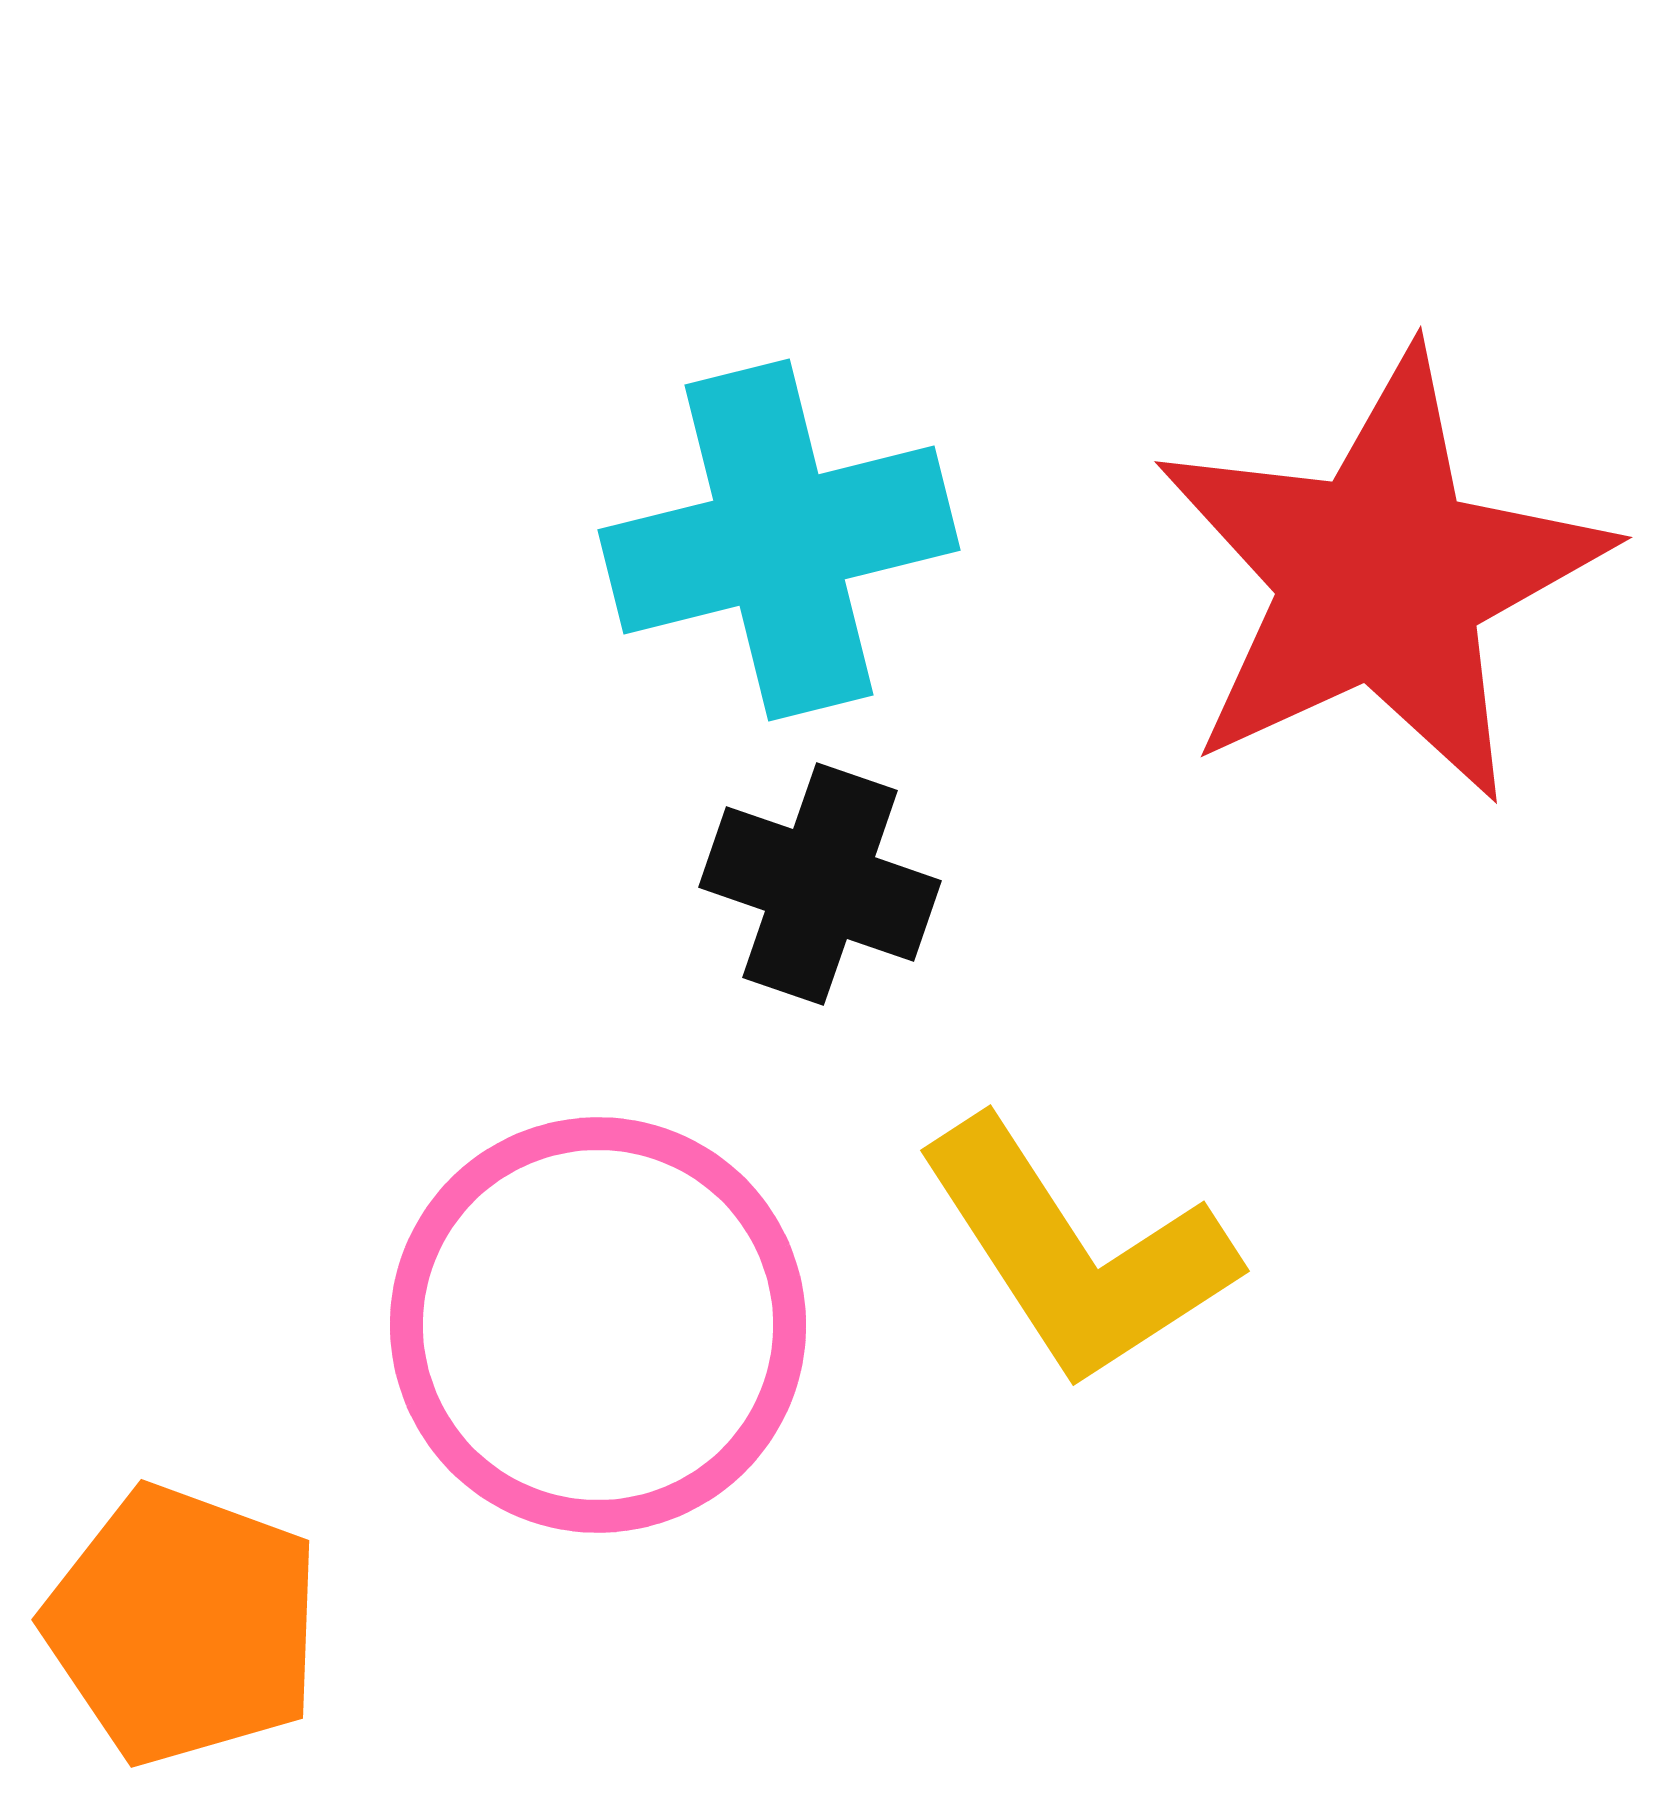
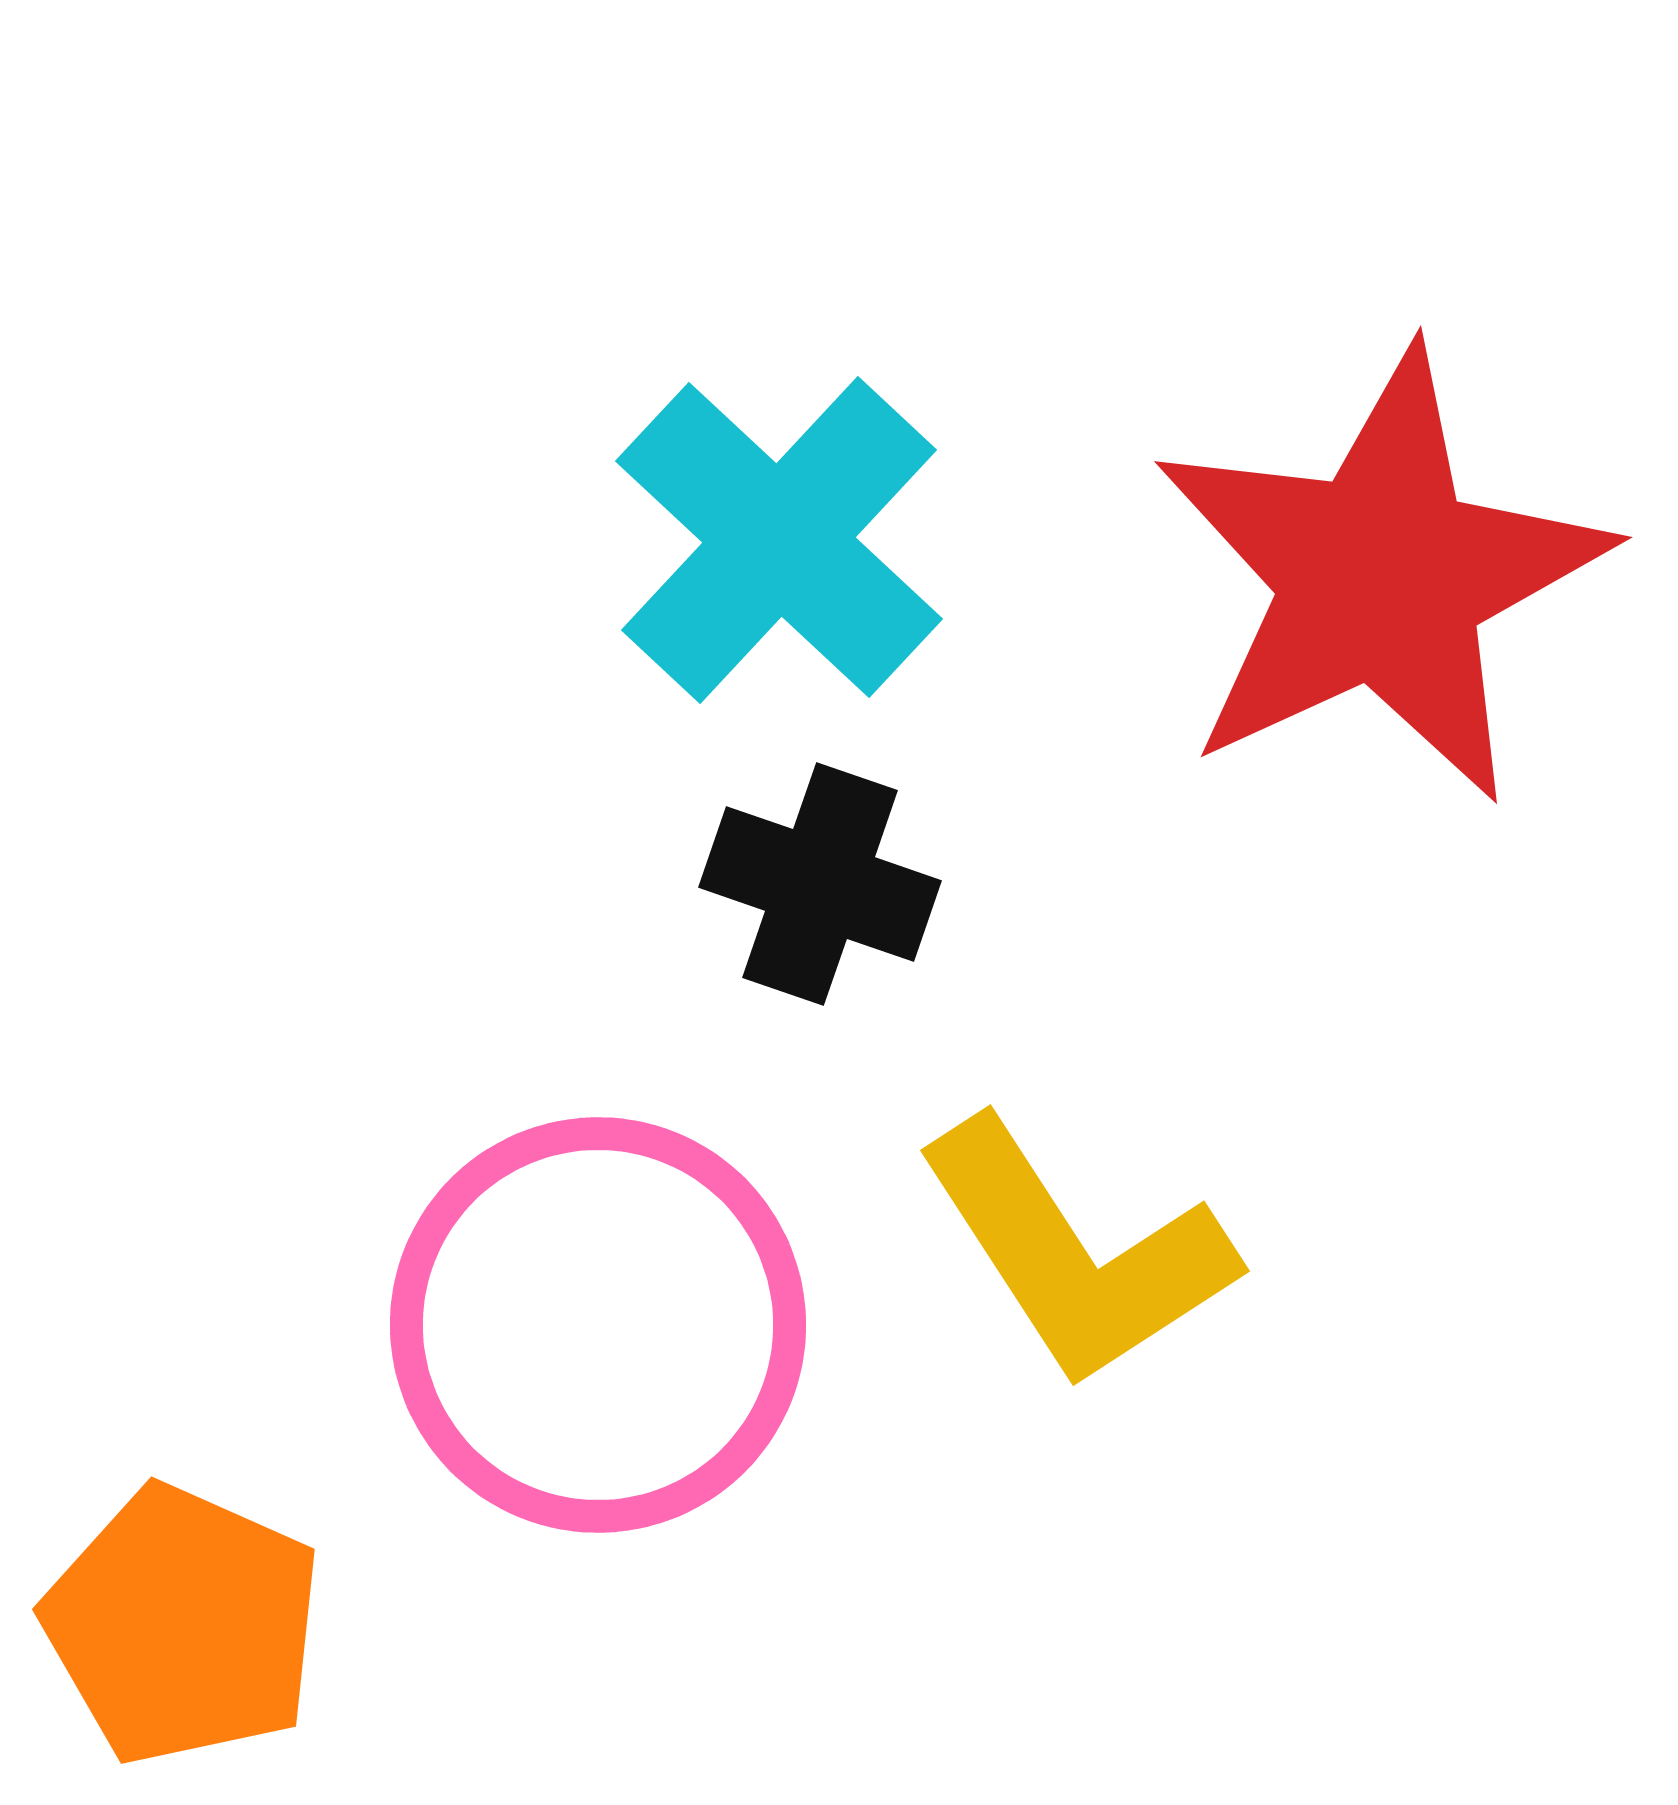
cyan cross: rotated 33 degrees counterclockwise
orange pentagon: rotated 4 degrees clockwise
